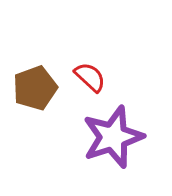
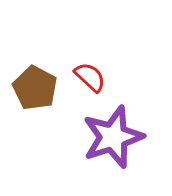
brown pentagon: rotated 24 degrees counterclockwise
